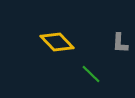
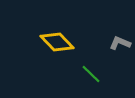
gray L-shape: rotated 110 degrees clockwise
